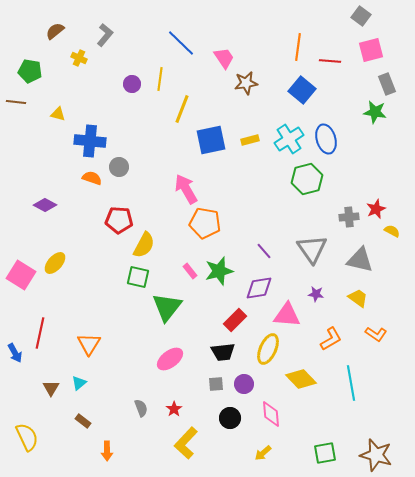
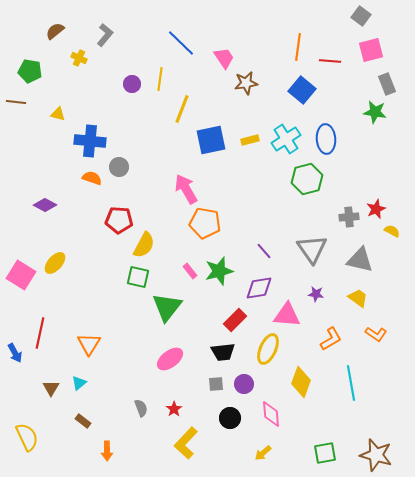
cyan cross at (289, 139): moved 3 px left
blue ellipse at (326, 139): rotated 12 degrees clockwise
yellow diamond at (301, 379): moved 3 px down; rotated 64 degrees clockwise
